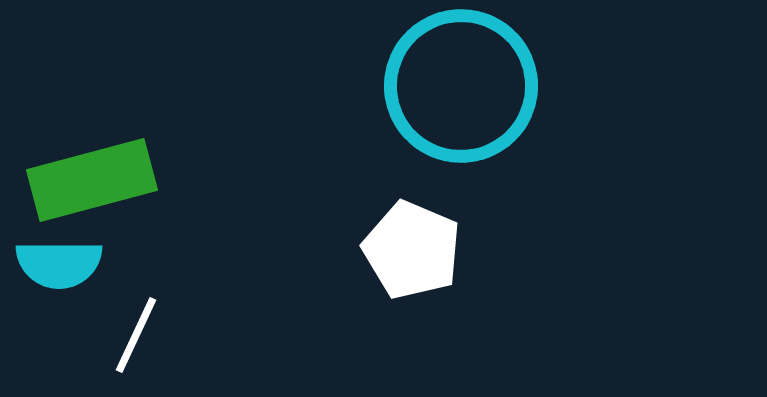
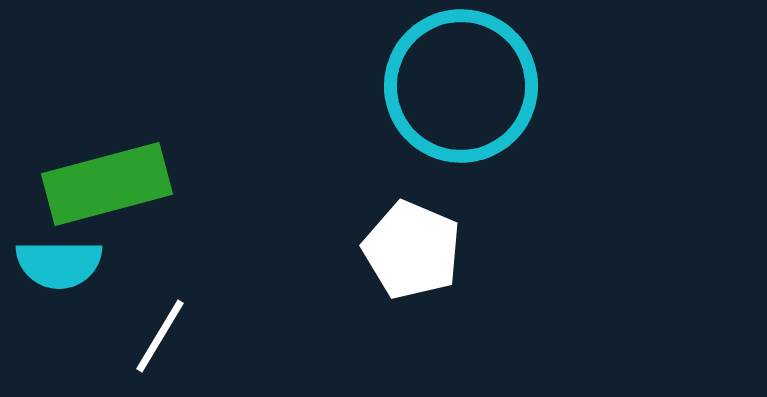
green rectangle: moved 15 px right, 4 px down
white line: moved 24 px right, 1 px down; rotated 6 degrees clockwise
